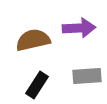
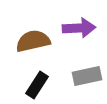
brown semicircle: moved 1 px down
gray rectangle: rotated 8 degrees counterclockwise
